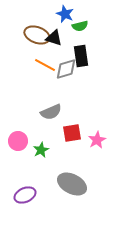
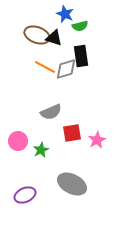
orange line: moved 2 px down
